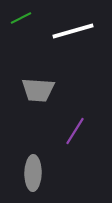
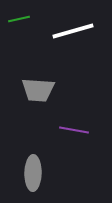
green line: moved 2 px left, 1 px down; rotated 15 degrees clockwise
purple line: moved 1 px left, 1 px up; rotated 68 degrees clockwise
